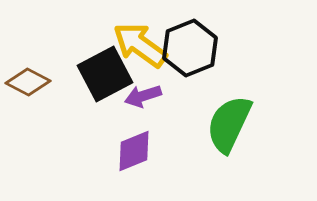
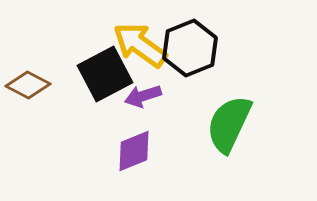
brown diamond: moved 3 px down
